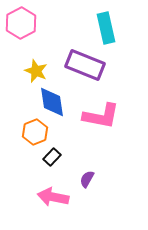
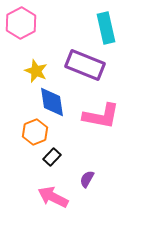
pink arrow: rotated 16 degrees clockwise
